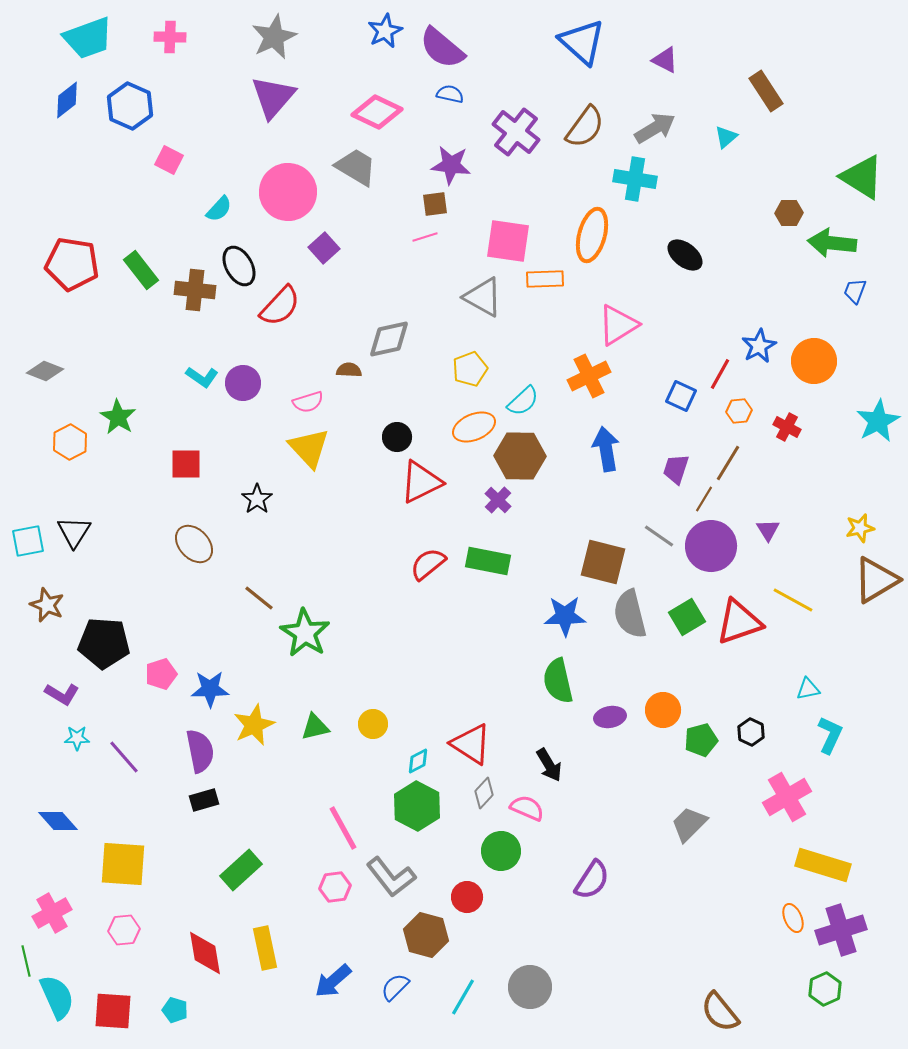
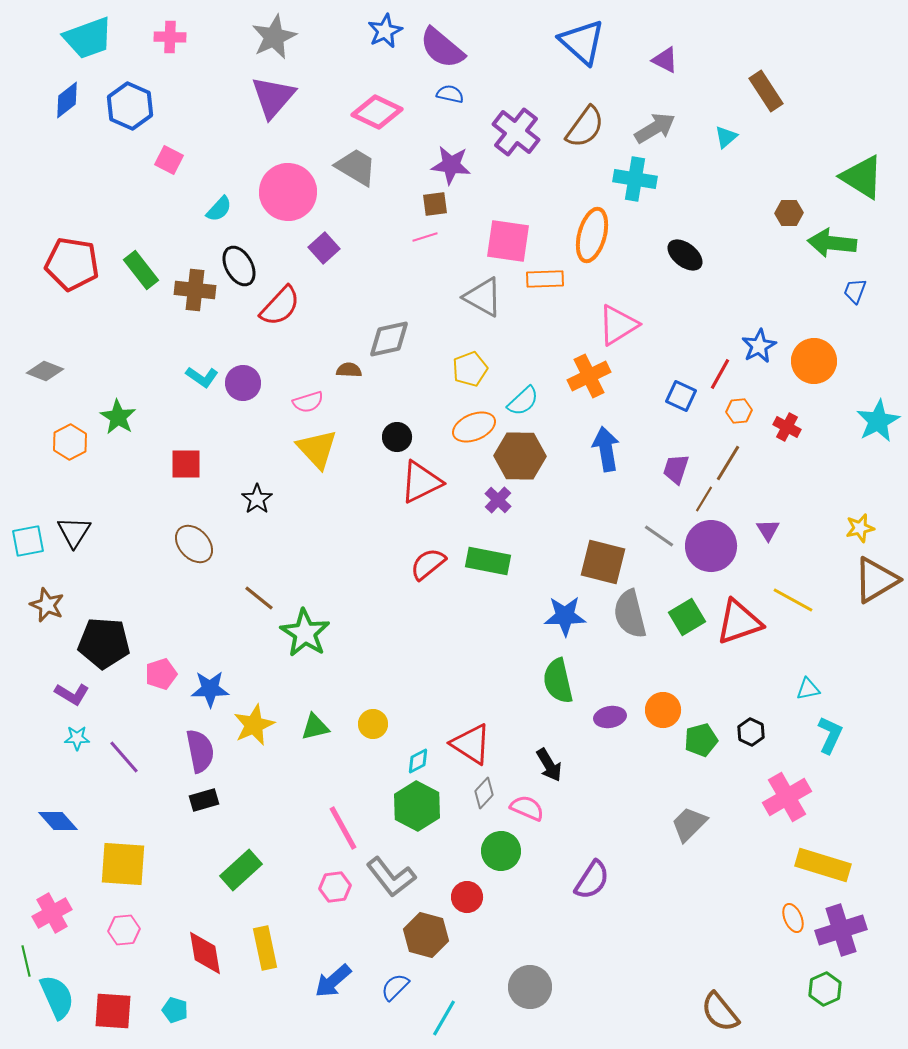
yellow triangle at (309, 448): moved 8 px right, 1 px down
purple L-shape at (62, 694): moved 10 px right
cyan line at (463, 997): moved 19 px left, 21 px down
